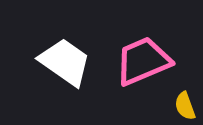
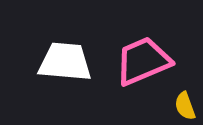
white trapezoid: rotated 30 degrees counterclockwise
